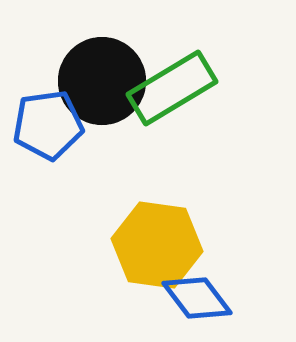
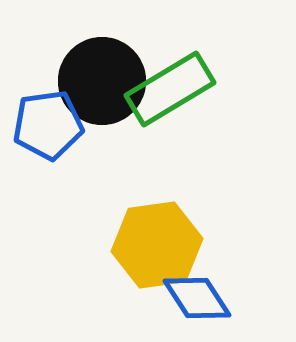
green rectangle: moved 2 px left, 1 px down
yellow hexagon: rotated 16 degrees counterclockwise
blue diamond: rotated 4 degrees clockwise
